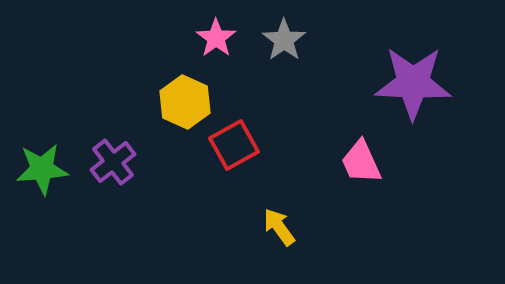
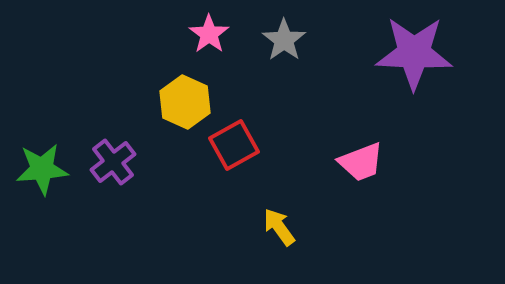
pink star: moved 7 px left, 4 px up
purple star: moved 1 px right, 30 px up
pink trapezoid: rotated 87 degrees counterclockwise
